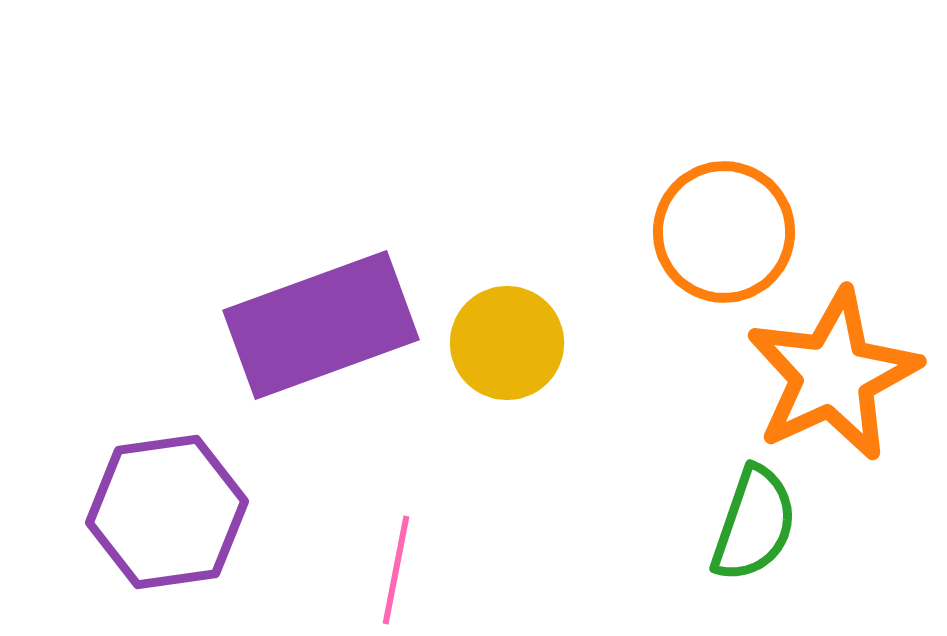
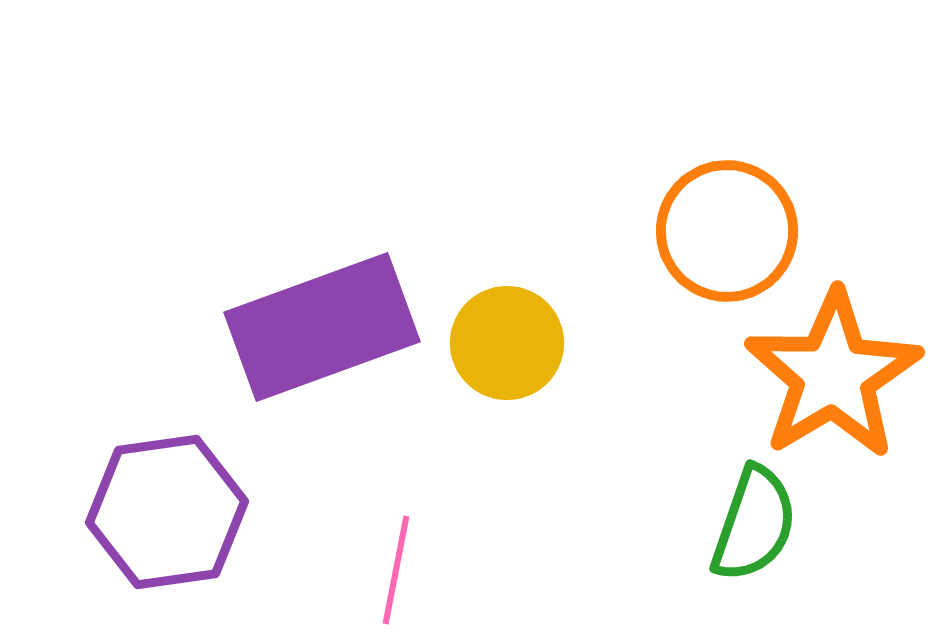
orange circle: moved 3 px right, 1 px up
purple rectangle: moved 1 px right, 2 px down
orange star: rotated 6 degrees counterclockwise
